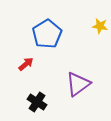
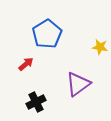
yellow star: moved 21 px down
black cross: moved 1 px left; rotated 30 degrees clockwise
